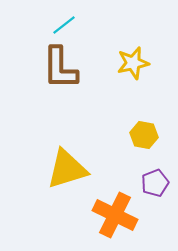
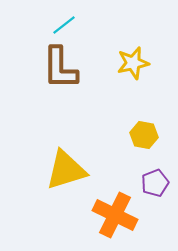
yellow triangle: moved 1 px left, 1 px down
